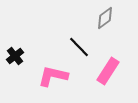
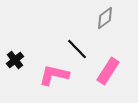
black line: moved 2 px left, 2 px down
black cross: moved 4 px down
pink L-shape: moved 1 px right, 1 px up
